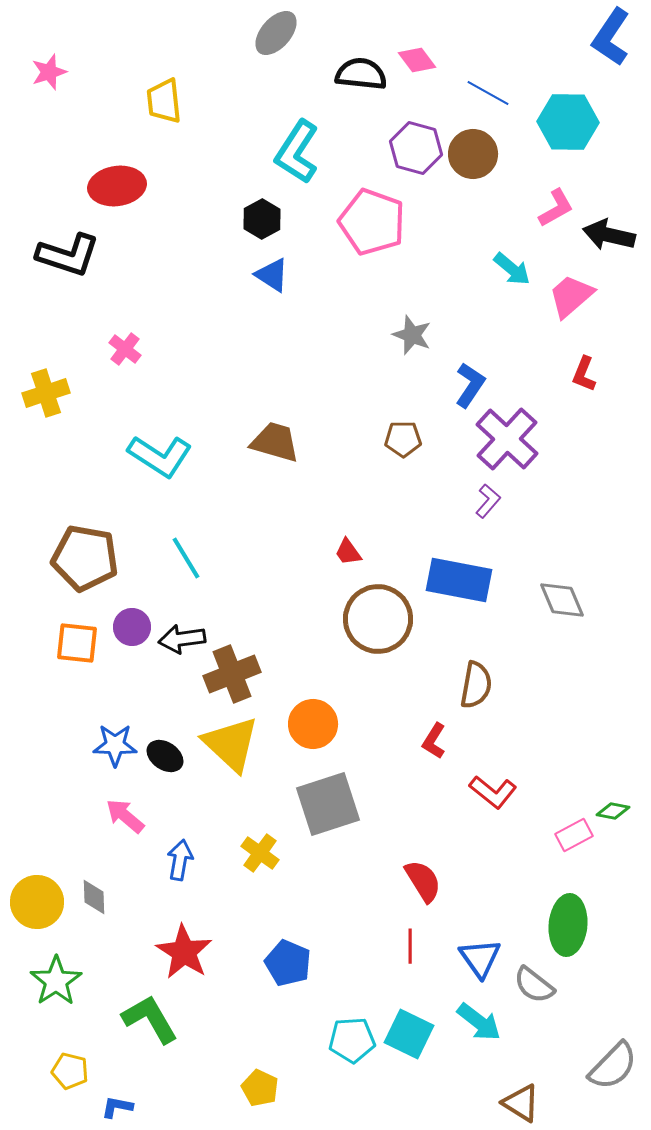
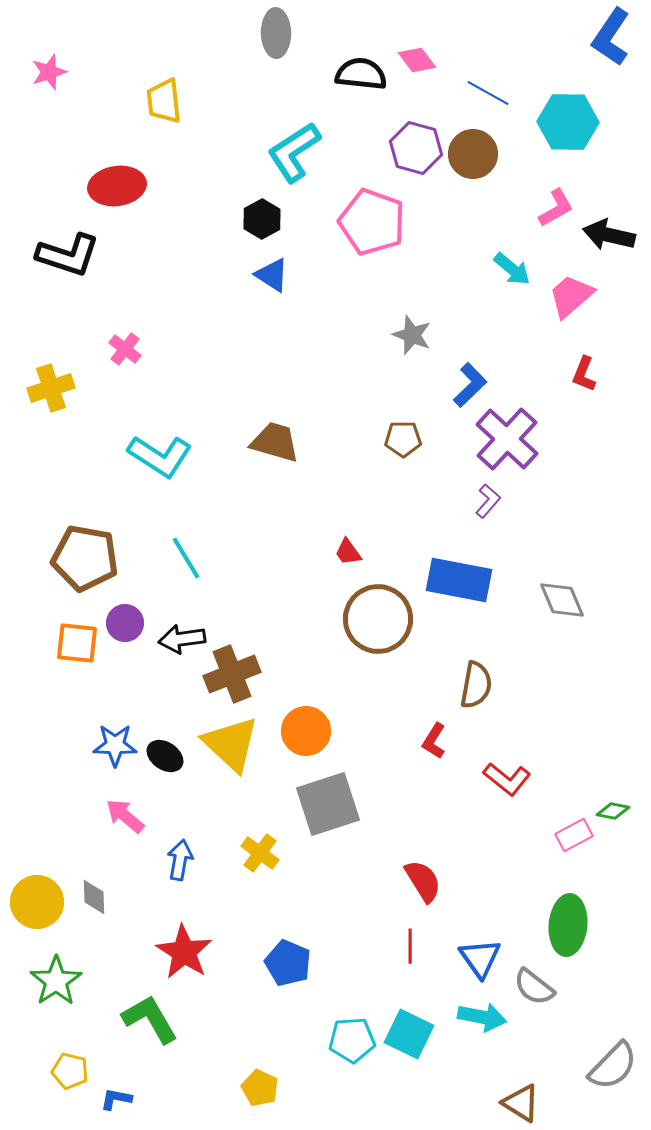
gray ellipse at (276, 33): rotated 42 degrees counterclockwise
cyan L-shape at (297, 152): moved 3 px left; rotated 24 degrees clockwise
blue L-shape at (470, 385): rotated 12 degrees clockwise
yellow cross at (46, 393): moved 5 px right, 5 px up
purple circle at (132, 627): moved 7 px left, 4 px up
orange circle at (313, 724): moved 7 px left, 7 px down
red L-shape at (493, 792): moved 14 px right, 13 px up
gray semicircle at (534, 985): moved 2 px down
cyan arrow at (479, 1022): moved 3 px right, 5 px up; rotated 27 degrees counterclockwise
blue L-shape at (117, 1107): moved 1 px left, 8 px up
